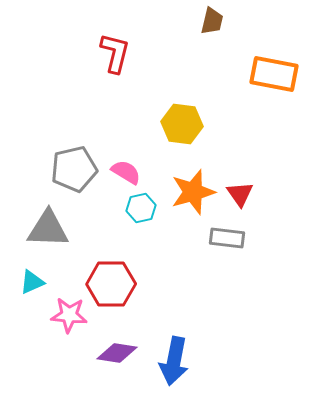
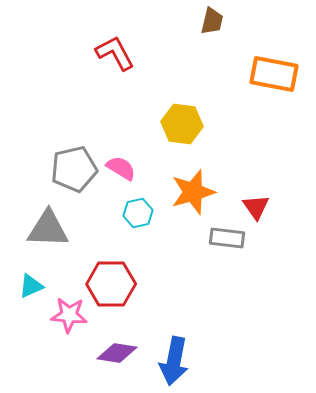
red L-shape: rotated 42 degrees counterclockwise
pink semicircle: moved 5 px left, 4 px up
red triangle: moved 16 px right, 13 px down
cyan hexagon: moved 3 px left, 5 px down
cyan triangle: moved 1 px left, 4 px down
